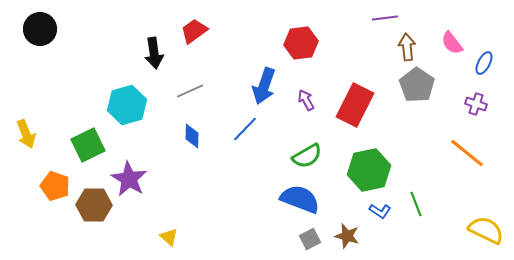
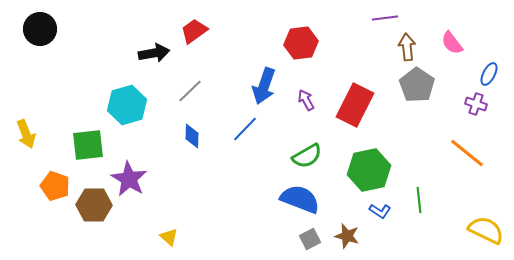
black arrow: rotated 92 degrees counterclockwise
blue ellipse: moved 5 px right, 11 px down
gray line: rotated 20 degrees counterclockwise
green square: rotated 20 degrees clockwise
green line: moved 3 px right, 4 px up; rotated 15 degrees clockwise
